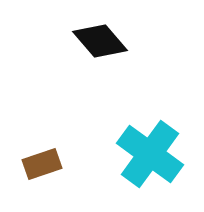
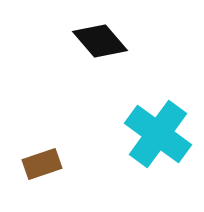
cyan cross: moved 8 px right, 20 px up
